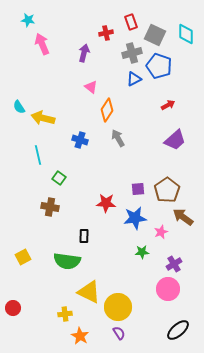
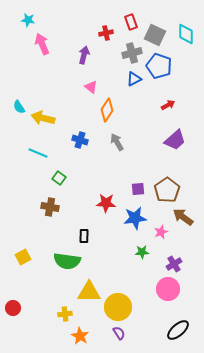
purple arrow: moved 2 px down
gray arrow: moved 1 px left, 4 px down
cyan line: moved 2 px up; rotated 54 degrees counterclockwise
yellow triangle: rotated 25 degrees counterclockwise
